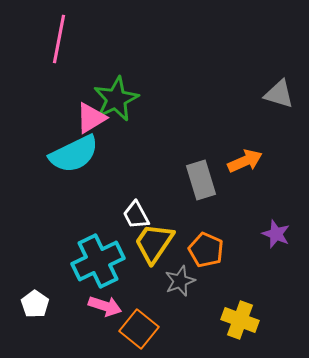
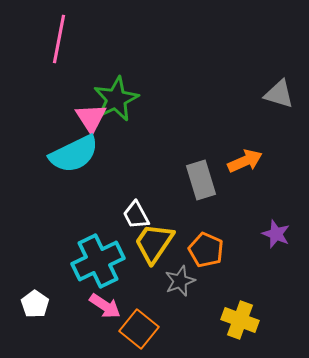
pink triangle: rotated 32 degrees counterclockwise
pink arrow: rotated 16 degrees clockwise
